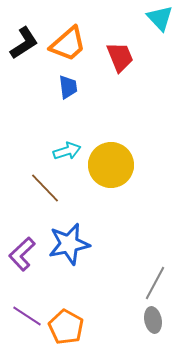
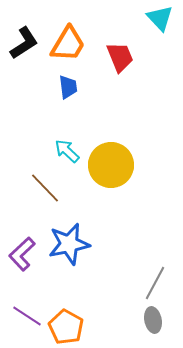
orange trapezoid: rotated 18 degrees counterclockwise
cyan arrow: rotated 120 degrees counterclockwise
